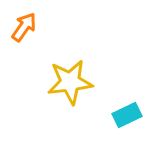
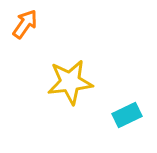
orange arrow: moved 1 px right, 3 px up
